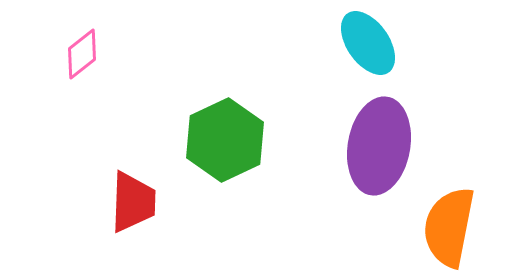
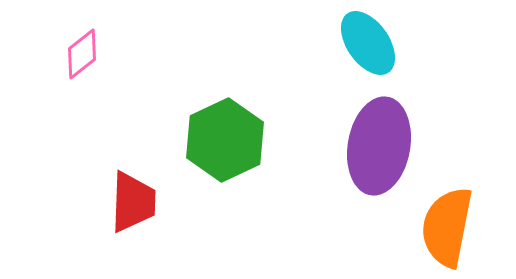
orange semicircle: moved 2 px left
